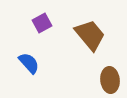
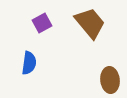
brown trapezoid: moved 12 px up
blue semicircle: rotated 50 degrees clockwise
